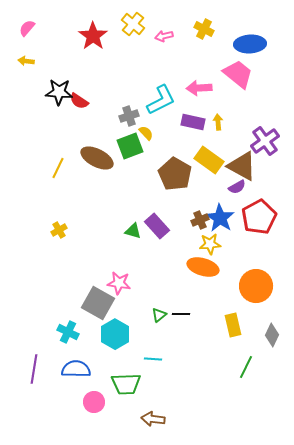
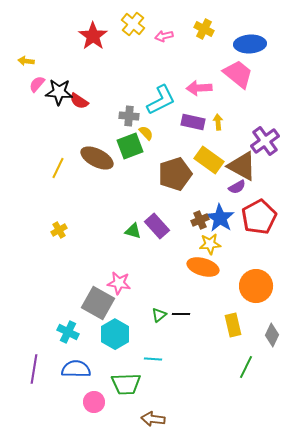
pink semicircle at (27, 28): moved 10 px right, 56 px down
gray cross at (129, 116): rotated 24 degrees clockwise
brown pentagon at (175, 174): rotated 24 degrees clockwise
